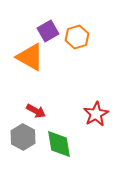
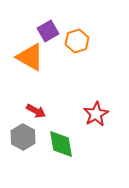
orange hexagon: moved 4 px down
green diamond: moved 2 px right
